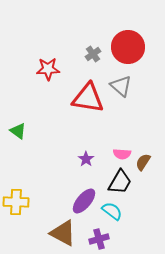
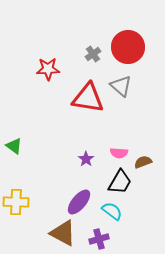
green triangle: moved 4 px left, 15 px down
pink semicircle: moved 3 px left, 1 px up
brown semicircle: rotated 36 degrees clockwise
purple ellipse: moved 5 px left, 1 px down
